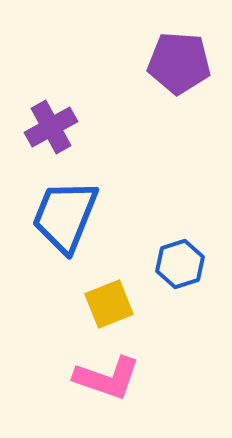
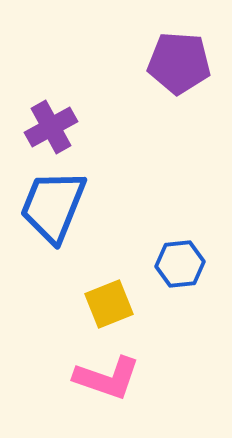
blue trapezoid: moved 12 px left, 10 px up
blue hexagon: rotated 12 degrees clockwise
